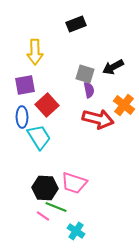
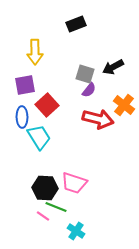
purple semicircle: rotated 49 degrees clockwise
